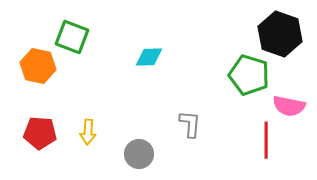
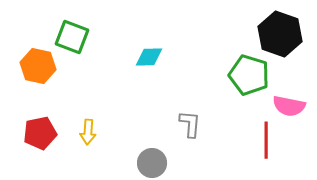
red pentagon: rotated 16 degrees counterclockwise
gray circle: moved 13 px right, 9 px down
